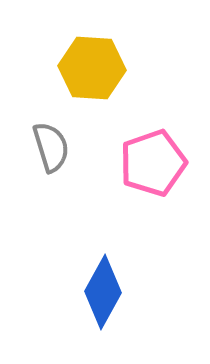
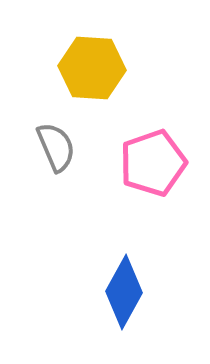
gray semicircle: moved 5 px right; rotated 6 degrees counterclockwise
blue diamond: moved 21 px right
